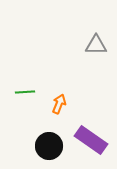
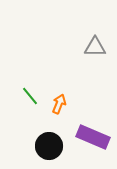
gray triangle: moved 1 px left, 2 px down
green line: moved 5 px right, 4 px down; rotated 54 degrees clockwise
purple rectangle: moved 2 px right, 3 px up; rotated 12 degrees counterclockwise
